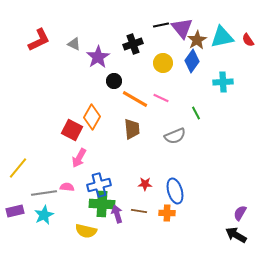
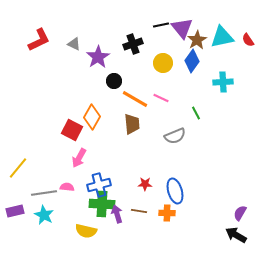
brown trapezoid: moved 5 px up
cyan star: rotated 18 degrees counterclockwise
